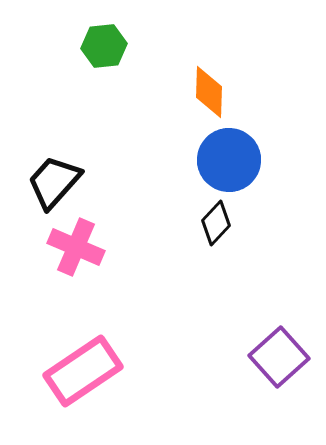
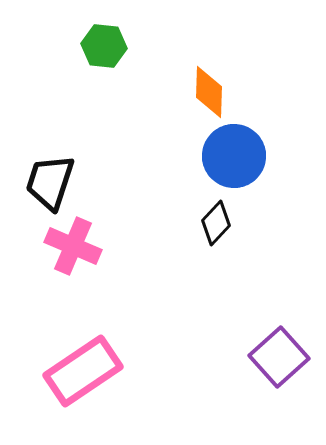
green hexagon: rotated 12 degrees clockwise
blue circle: moved 5 px right, 4 px up
black trapezoid: moved 4 px left; rotated 24 degrees counterclockwise
pink cross: moved 3 px left, 1 px up
